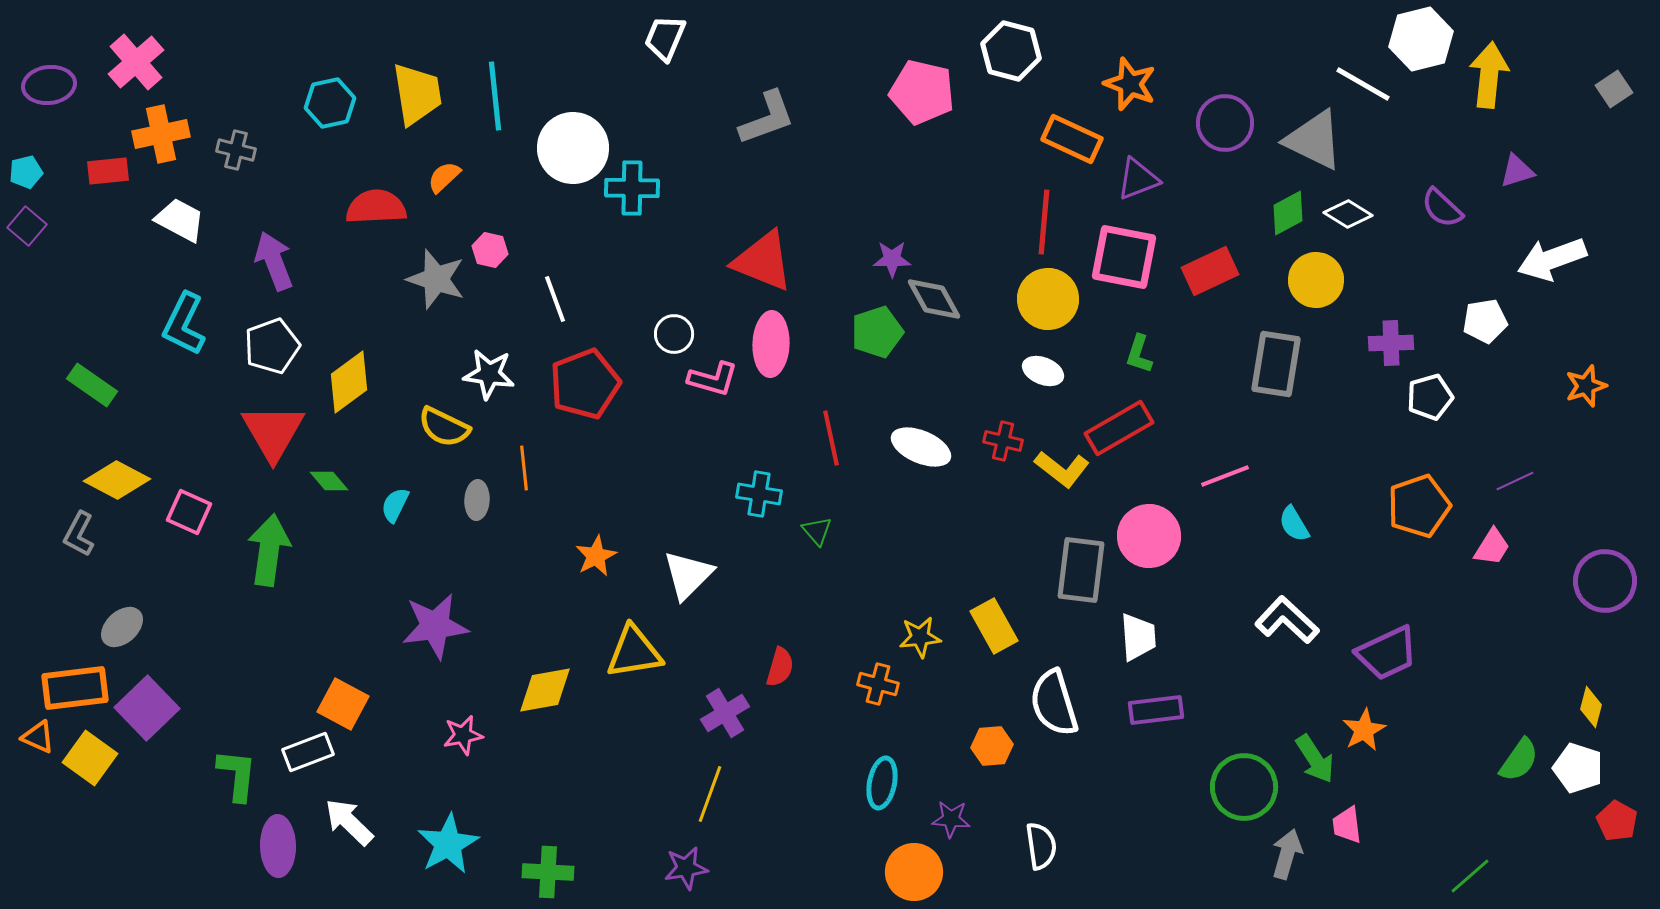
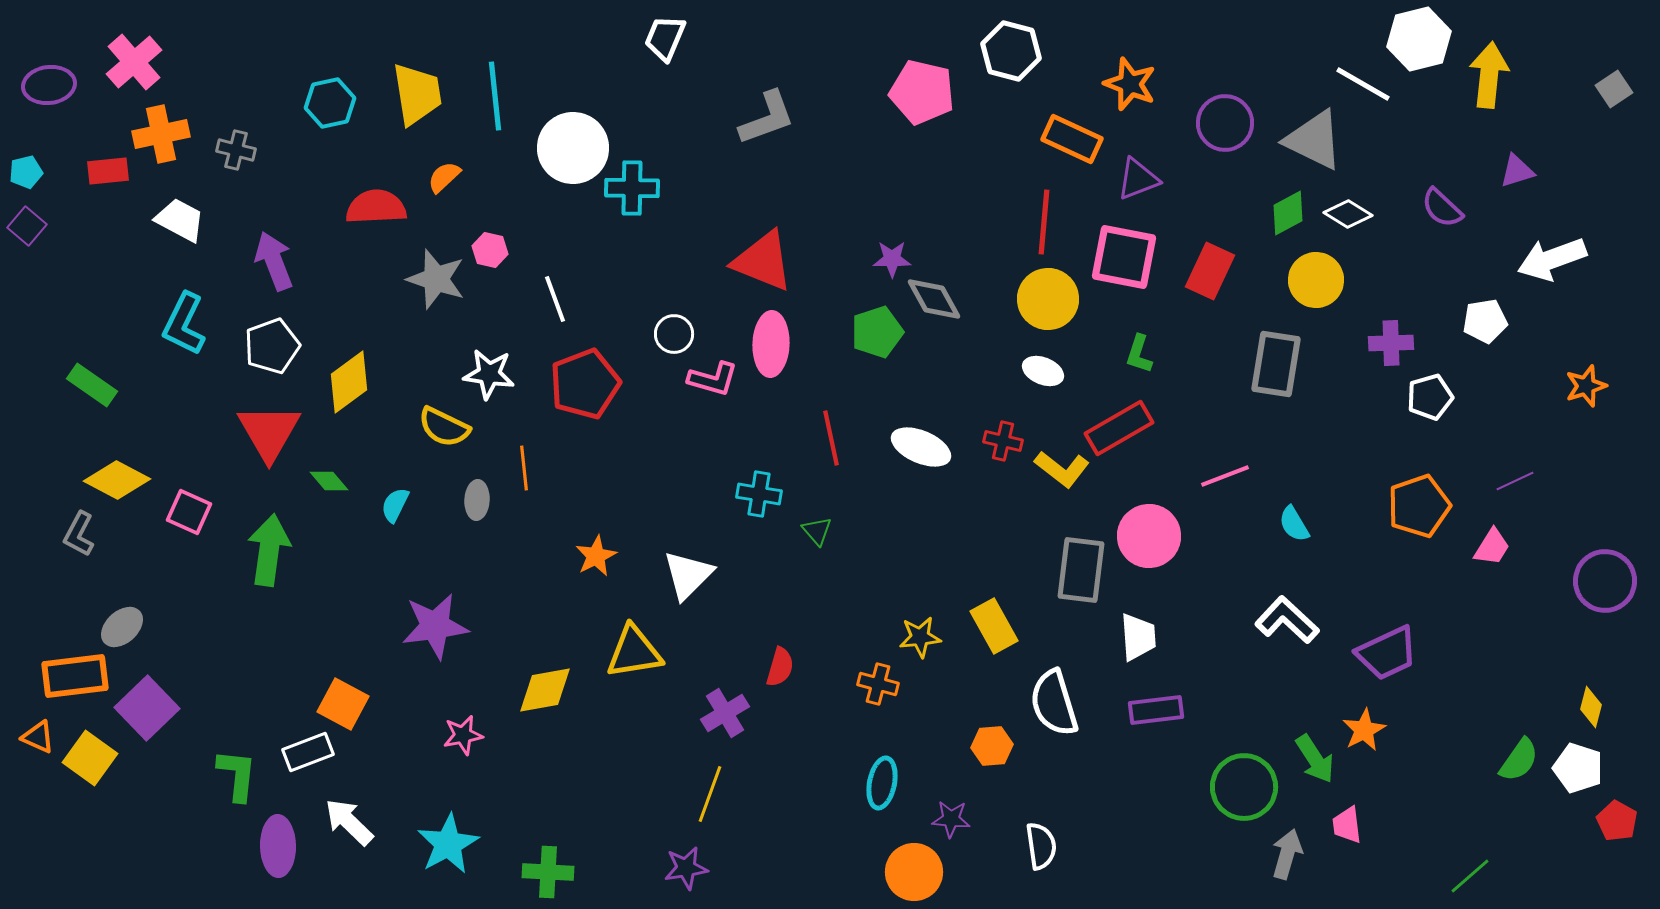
white hexagon at (1421, 39): moved 2 px left
pink cross at (136, 62): moved 2 px left
red rectangle at (1210, 271): rotated 40 degrees counterclockwise
red triangle at (273, 432): moved 4 px left
orange rectangle at (75, 688): moved 12 px up
